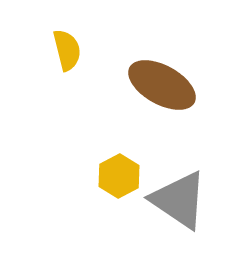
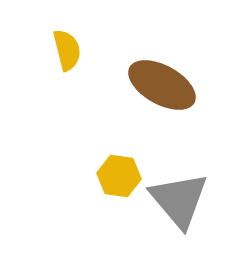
yellow hexagon: rotated 24 degrees counterclockwise
gray triangle: rotated 16 degrees clockwise
